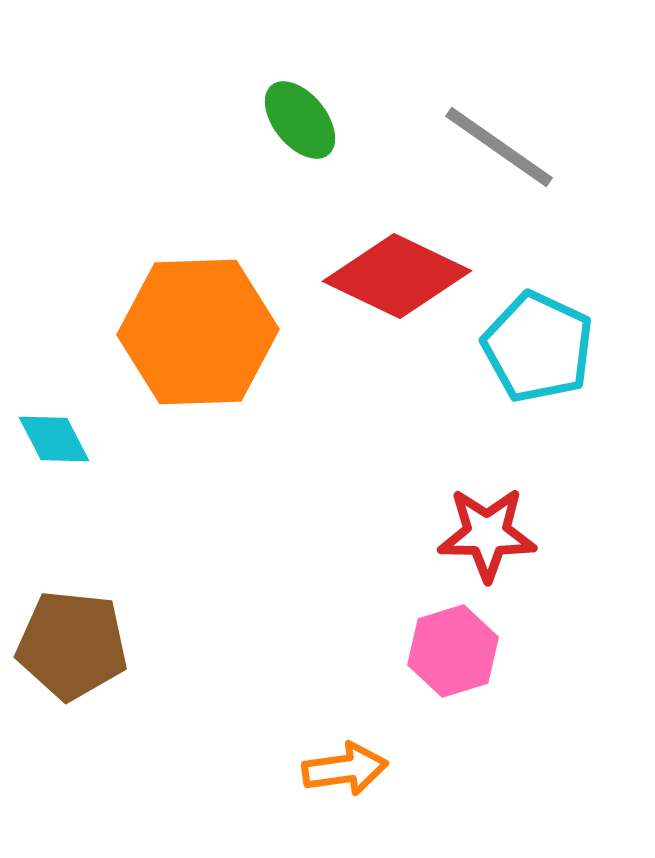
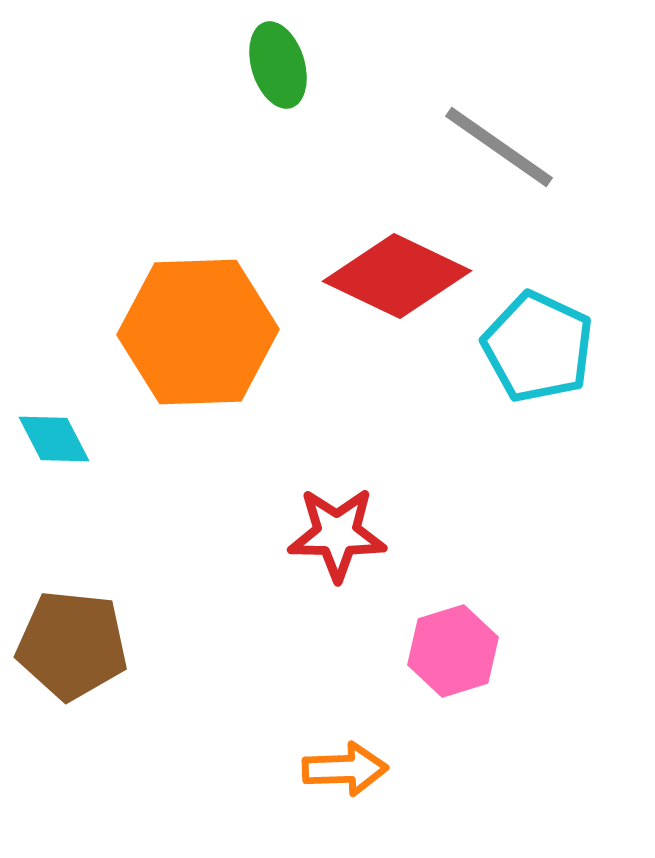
green ellipse: moved 22 px left, 55 px up; rotated 22 degrees clockwise
red star: moved 150 px left
orange arrow: rotated 6 degrees clockwise
